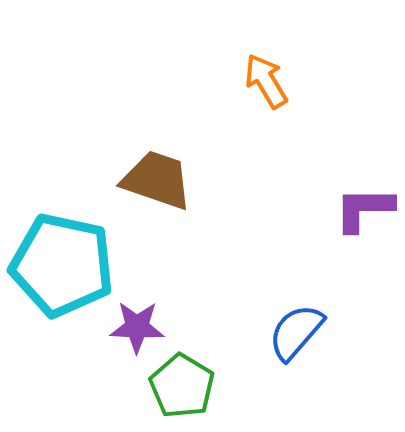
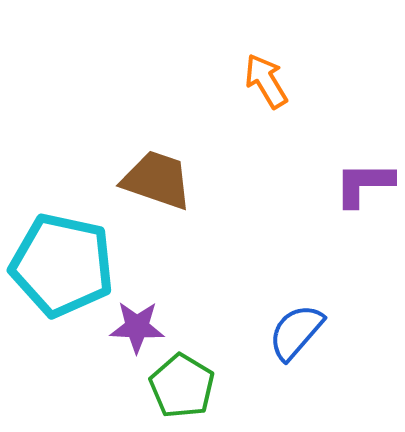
purple L-shape: moved 25 px up
